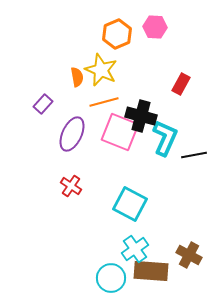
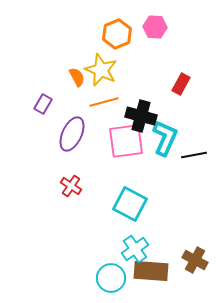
orange semicircle: rotated 18 degrees counterclockwise
purple rectangle: rotated 12 degrees counterclockwise
pink square: moved 6 px right, 9 px down; rotated 30 degrees counterclockwise
brown cross: moved 6 px right, 5 px down
